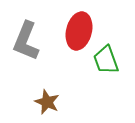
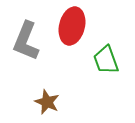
red ellipse: moved 7 px left, 5 px up
